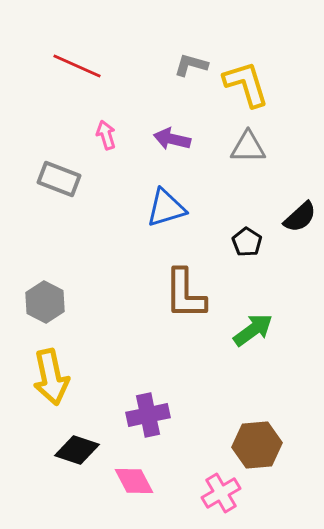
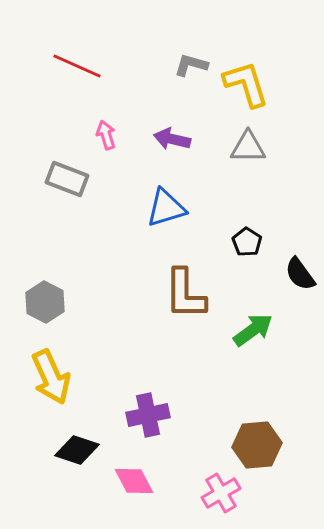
gray rectangle: moved 8 px right
black semicircle: moved 57 px down; rotated 96 degrees clockwise
yellow arrow: rotated 12 degrees counterclockwise
